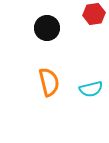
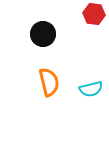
red hexagon: rotated 15 degrees clockwise
black circle: moved 4 px left, 6 px down
